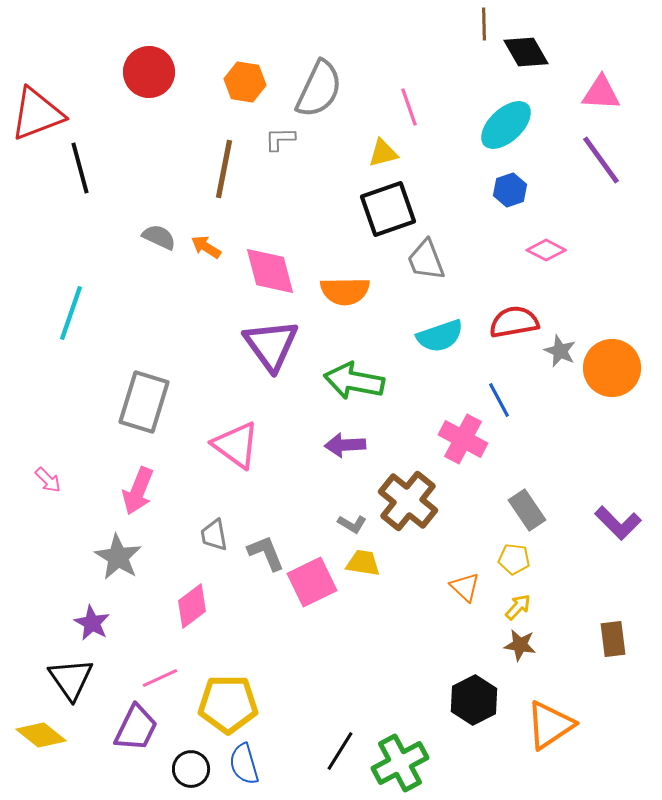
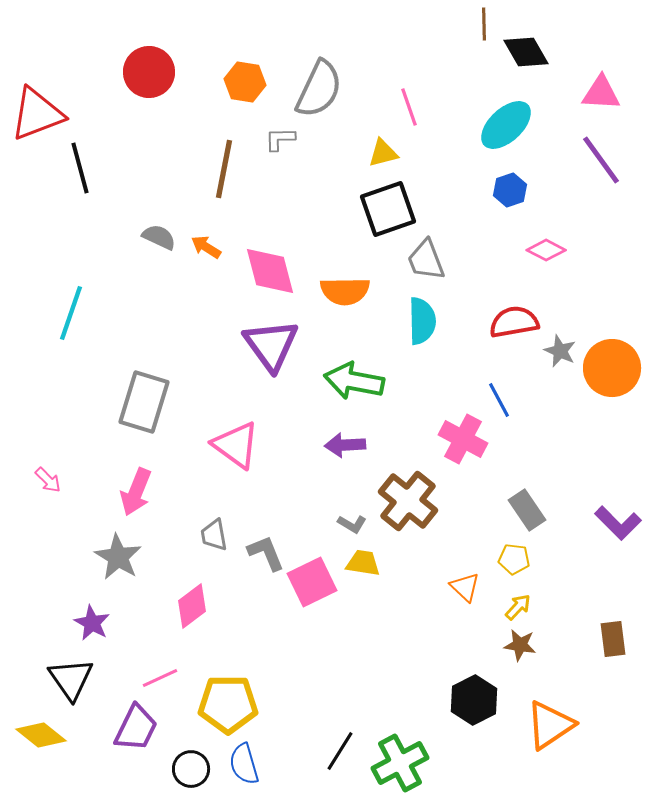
cyan semicircle at (440, 336): moved 18 px left, 15 px up; rotated 72 degrees counterclockwise
pink arrow at (138, 491): moved 2 px left, 1 px down
